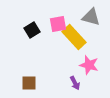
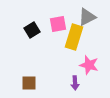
gray triangle: moved 4 px left; rotated 42 degrees counterclockwise
yellow rectangle: rotated 60 degrees clockwise
purple arrow: rotated 24 degrees clockwise
